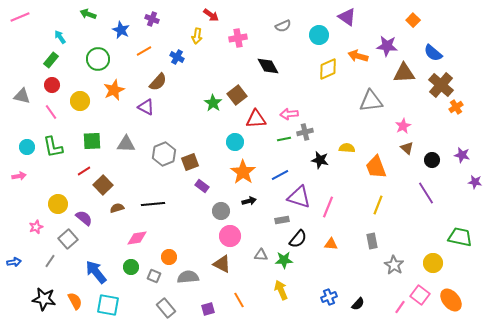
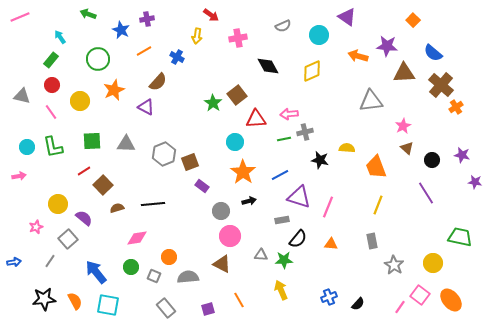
purple cross at (152, 19): moved 5 px left; rotated 32 degrees counterclockwise
yellow diamond at (328, 69): moved 16 px left, 2 px down
black star at (44, 299): rotated 15 degrees counterclockwise
